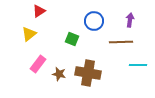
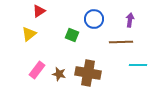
blue circle: moved 2 px up
green square: moved 4 px up
pink rectangle: moved 1 px left, 6 px down
